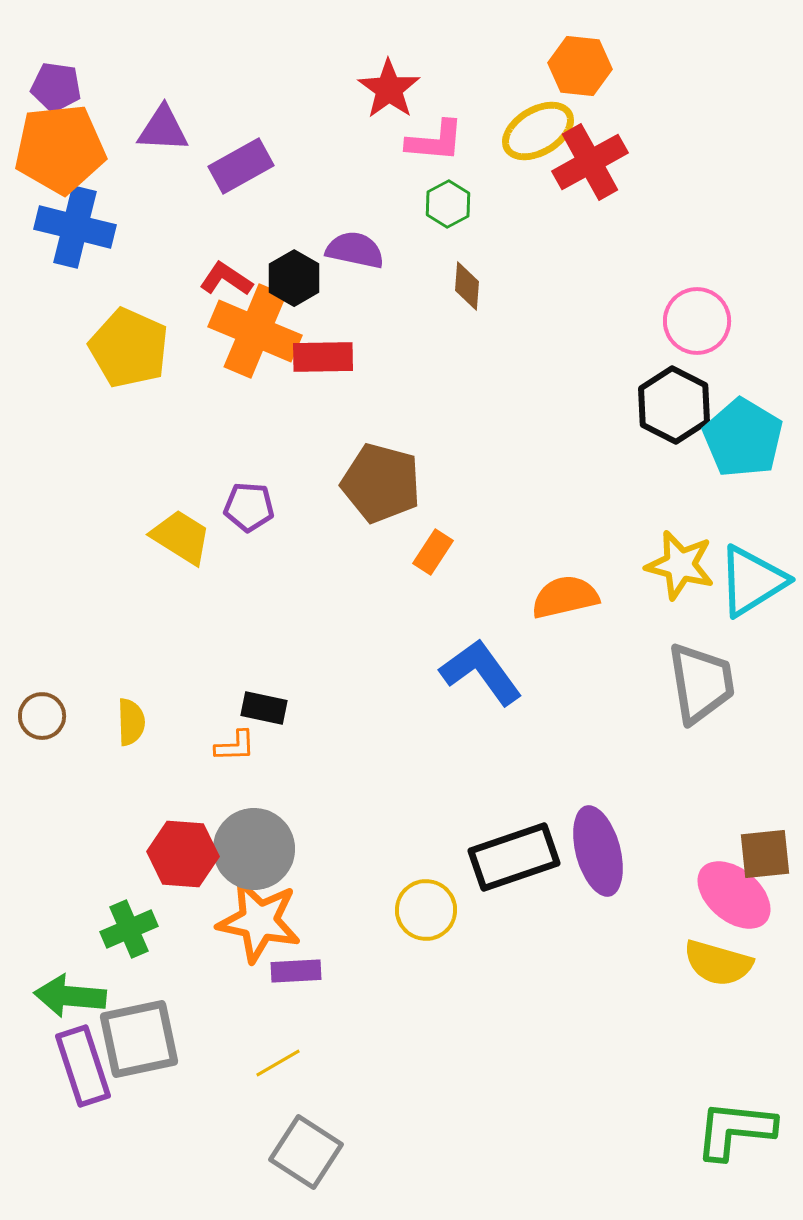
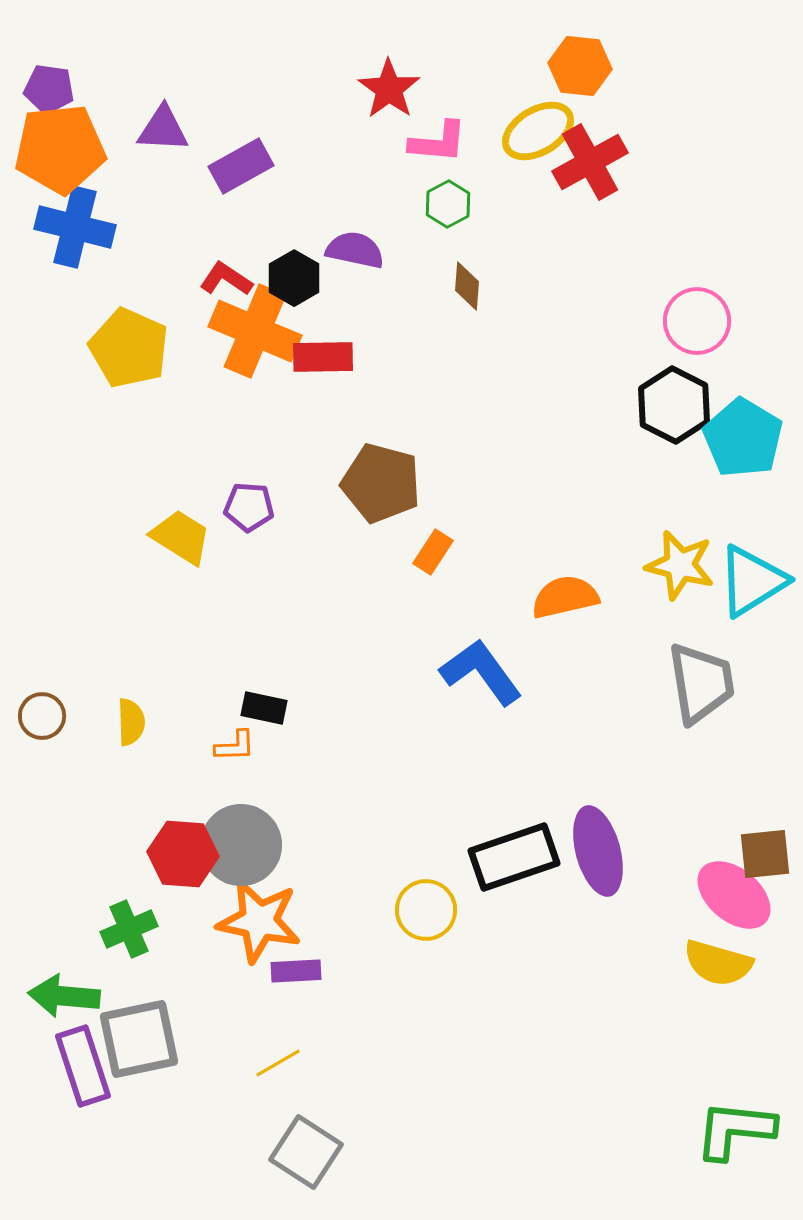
purple pentagon at (56, 87): moved 7 px left, 2 px down
pink L-shape at (435, 141): moved 3 px right, 1 px down
gray circle at (254, 849): moved 13 px left, 4 px up
green arrow at (70, 996): moved 6 px left
